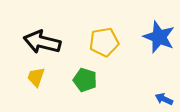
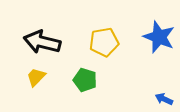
yellow trapezoid: rotated 25 degrees clockwise
